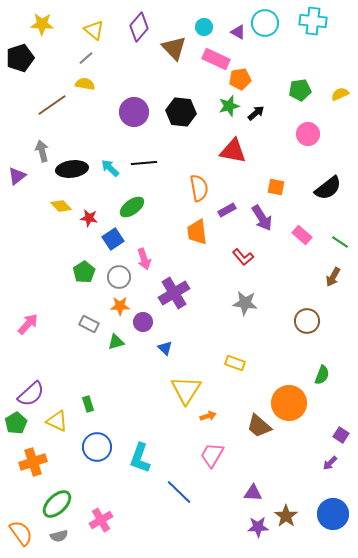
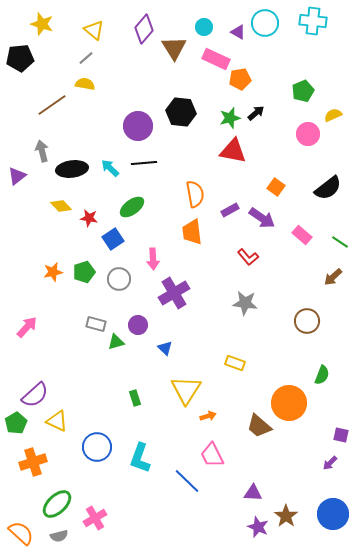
yellow star at (42, 24): rotated 15 degrees clockwise
purple diamond at (139, 27): moved 5 px right, 2 px down
brown triangle at (174, 48): rotated 12 degrees clockwise
black pentagon at (20, 58): rotated 12 degrees clockwise
green pentagon at (300, 90): moved 3 px right, 1 px down; rotated 15 degrees counterclockwise
yellow semicircle at (340, 94): moved 7 px left, 21 px down
green star at (229, 106): moved 1 px right, 12 px down
purple circle at (134, 112): moved 4 px right, 14 px down
orange square at (276, 187): rotated 24 degrees clockwise
orange semicircle at (199, 188): moved 4 px left, 6 px down
purple rectangle at (227, 210): moved 3 px right
purple arrow at (262, 218): rotated 24 degrees counterclockwise
orange trapezoid at (197, 232): moved 5 px left
red L-shape at (243, 257): moved 5 px right
pink arrow at (144, 259): moved 9 px right; rotated 15 degrees clockwise
green pentagon at (84, 272): rotated 15 degrees clockwise
gray circle at (119, 277): moved 2 px down
brown arrow at (333, 277): rotated 18 degrees clockwise
orange star at (120, 306): moved 67 px left, 34 px up; rotated 12 degrees counterclockwise
purple circle at (143, 322): moved 5 px left, 3 px down
pink arrow at (28, 324): moved 1 px left, 3 px down
gray rectangle at (89, 324): moved 7 px right; rotated 12 degrees counterclockwise
purple semicircle at (31, 394): moved 4 px right, 1 px down
green rectangle at (88, 404): moved 47 px right, 6 px up
purple square at (341, 435): rotated 21 degrees counterclockwise
pink trapezoid at (212, 455): rotated 56 degrees counterclockwise
blue line at (179, 492): moved 8 px right, 11 px up
pink cross at (101, 520): moved 6 px left, 2 px up
purple star at (258, 527): rotated 25 degrees clockwise
orange semicircle at (21, 533): rotated 12 degrees counterclockwise
